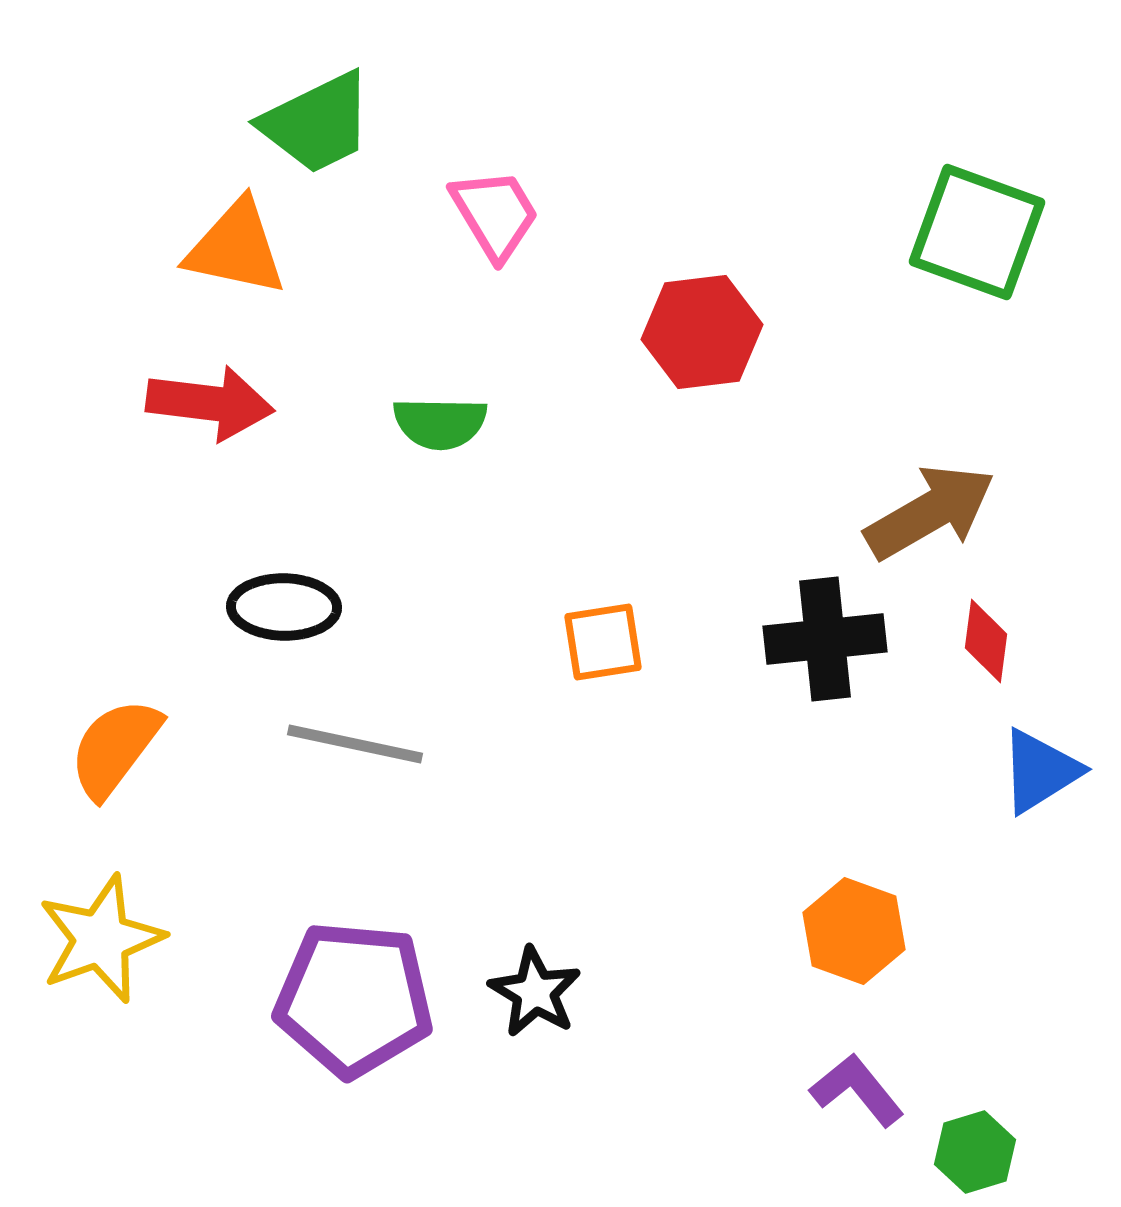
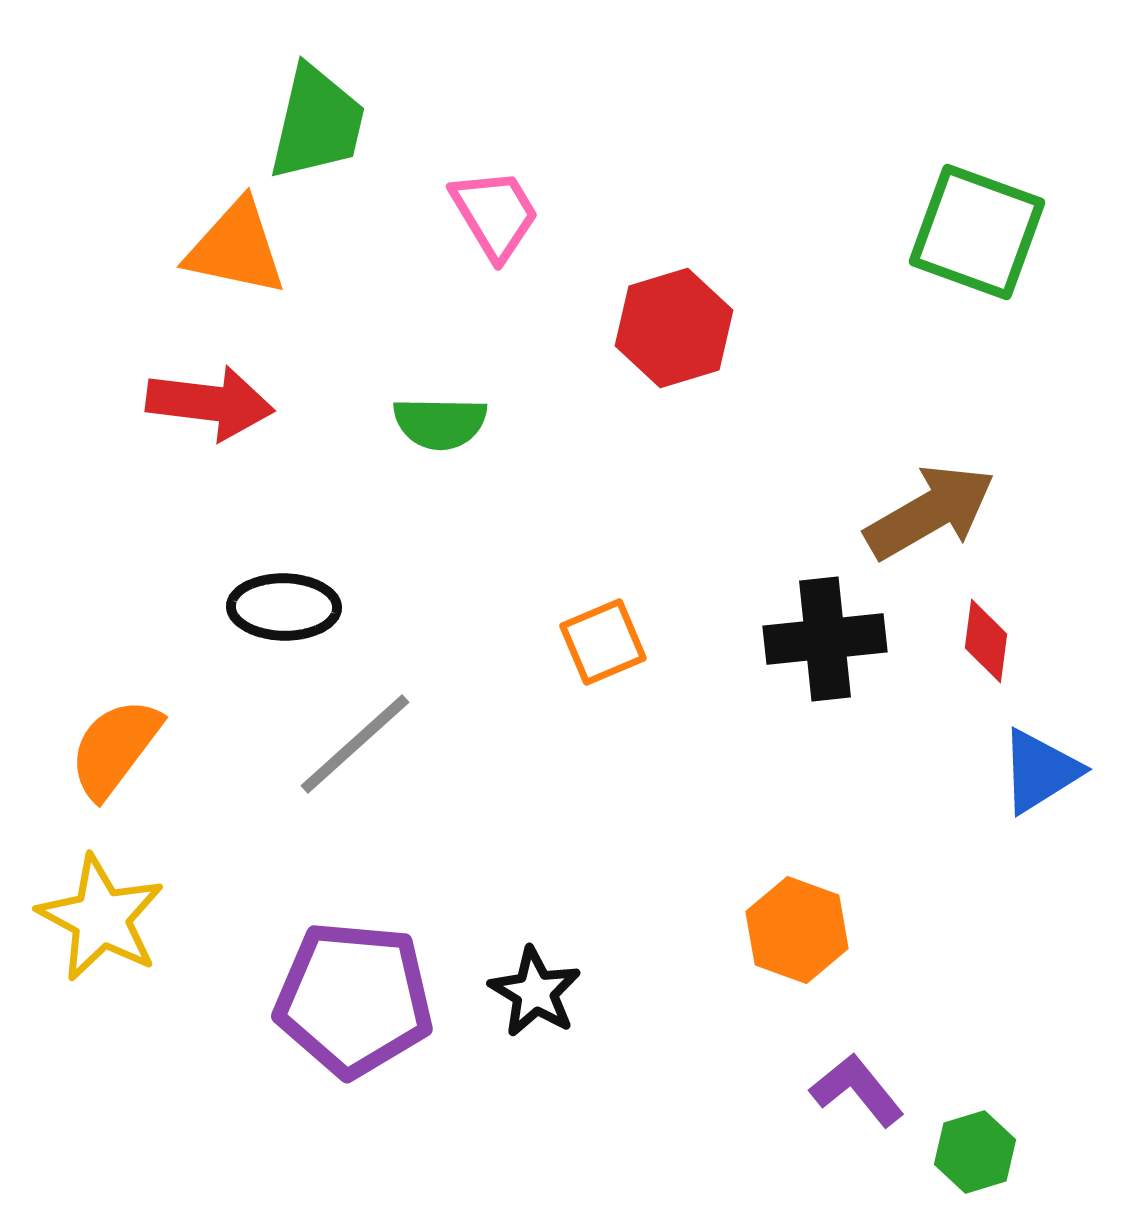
green trapezoid: rotated 51 degrees counterclockwise
red hexagon: moved 28 px left, 4 px up; rotated 10 degrees counterclockwise
orange square: rotated 14 degrees counterclockwise
gray line: rotated 54 degrees counterclockwise
orange hexagon: moved 57 px left, 1 px up
yellow star: moved 21 px up; rotated 24 degrees counterclockwise
